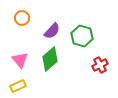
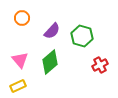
green diamond: moved 3 px down
